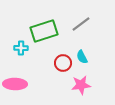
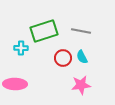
gray line: moved 7 px down; rotated 48 degrees clockwise
red circle: moved 5 px up
